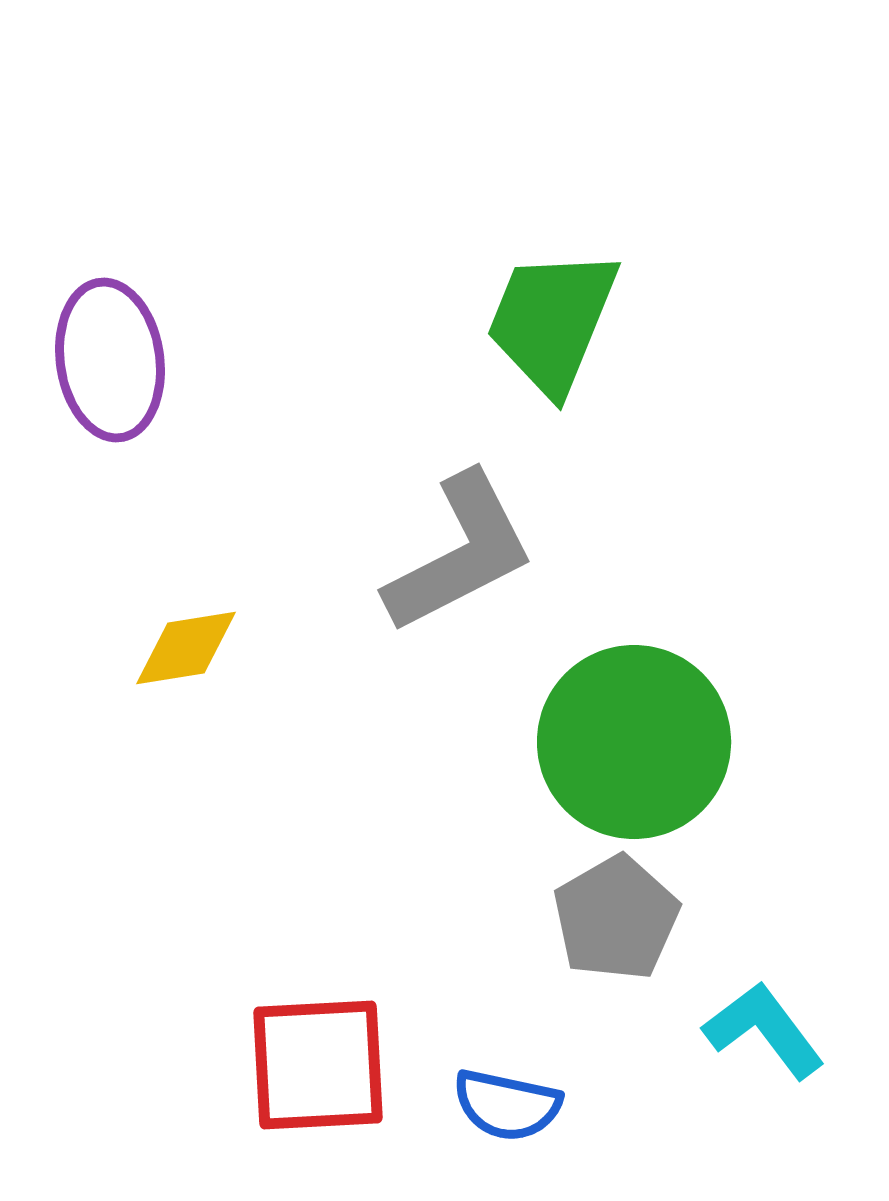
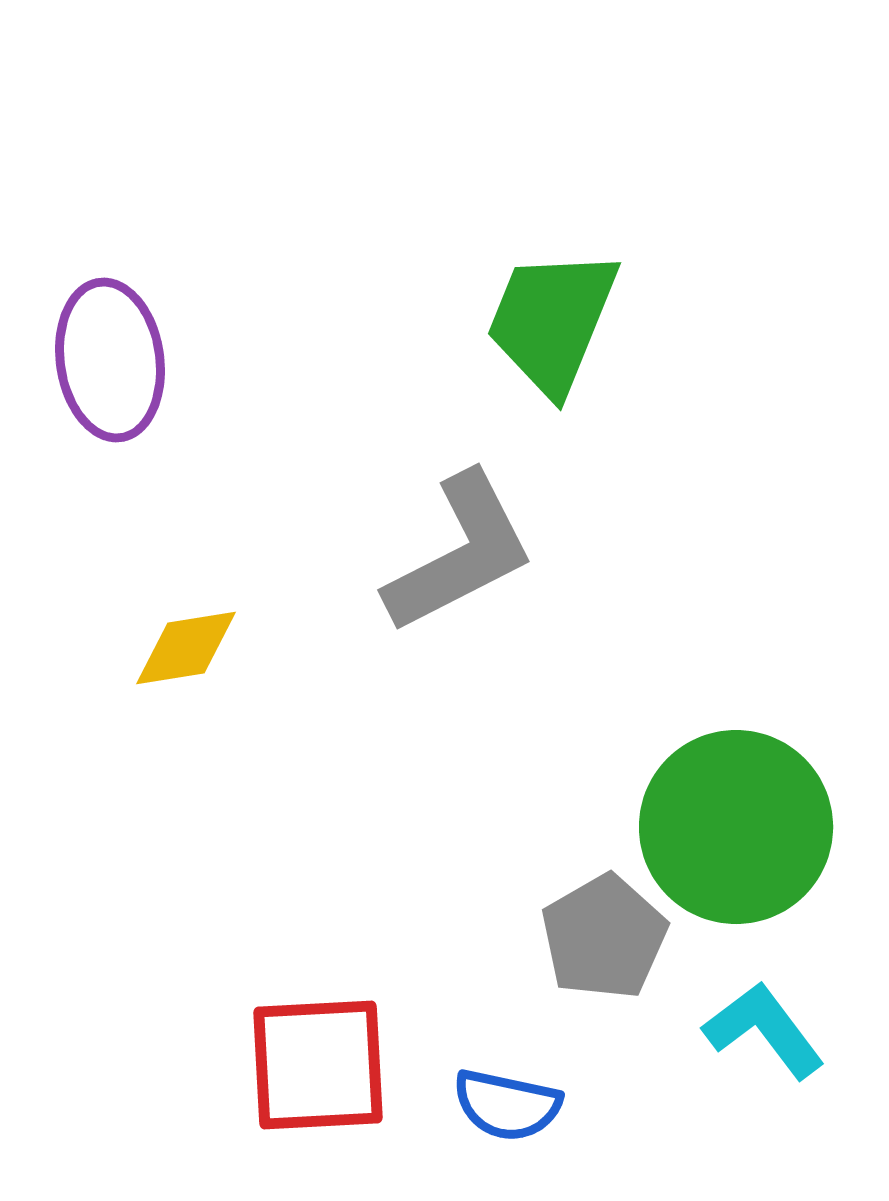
green circle: moved 102 px right, 85 px down
gray pentagon: moved 12 px left, 19 px down
